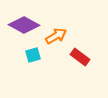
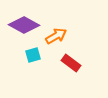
red rectangle: moved 9 px left, 6 px down
